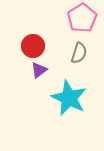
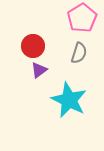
cyan star: moved 2 px down
